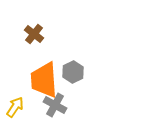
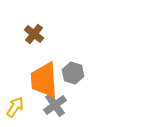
gray hexagon: moved 1 px down; rotated 15 degrees counterclockwise
gray cross: rotated 25 degrees clockwise
